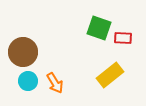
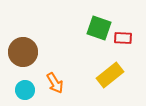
cyan circle: moved 3 px left, 9 px down
